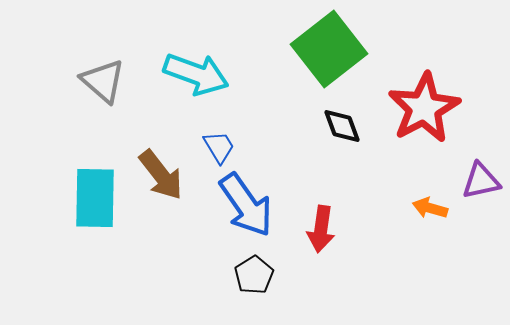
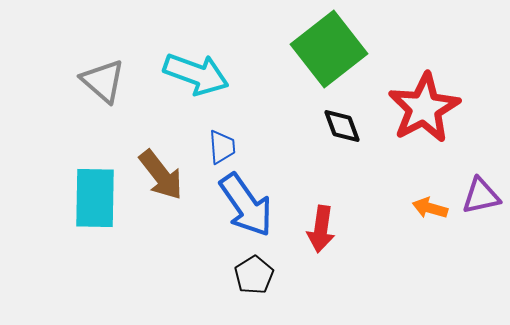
blue trapezoid: moved 3 px right; rotated 27 degrees clockwise
purple triangle: moved 15 px down
